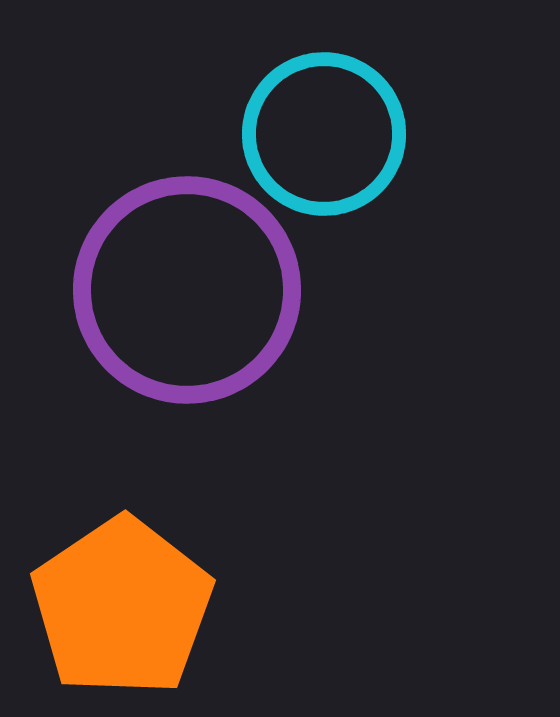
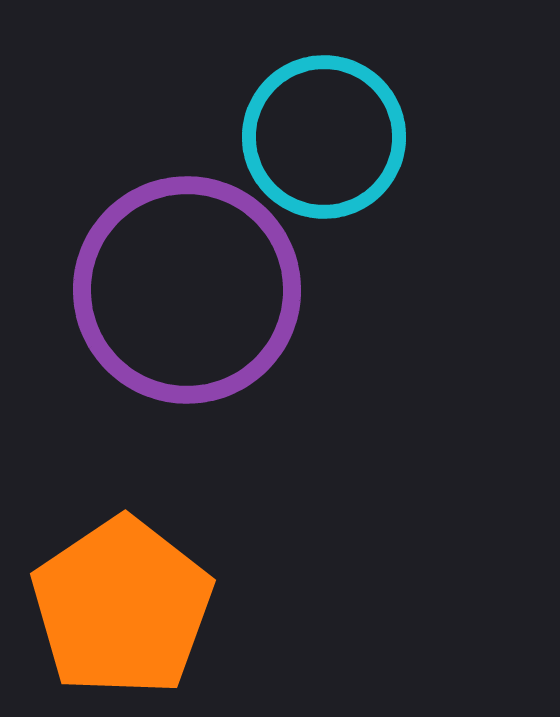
cyan circle: moved 3 px down
